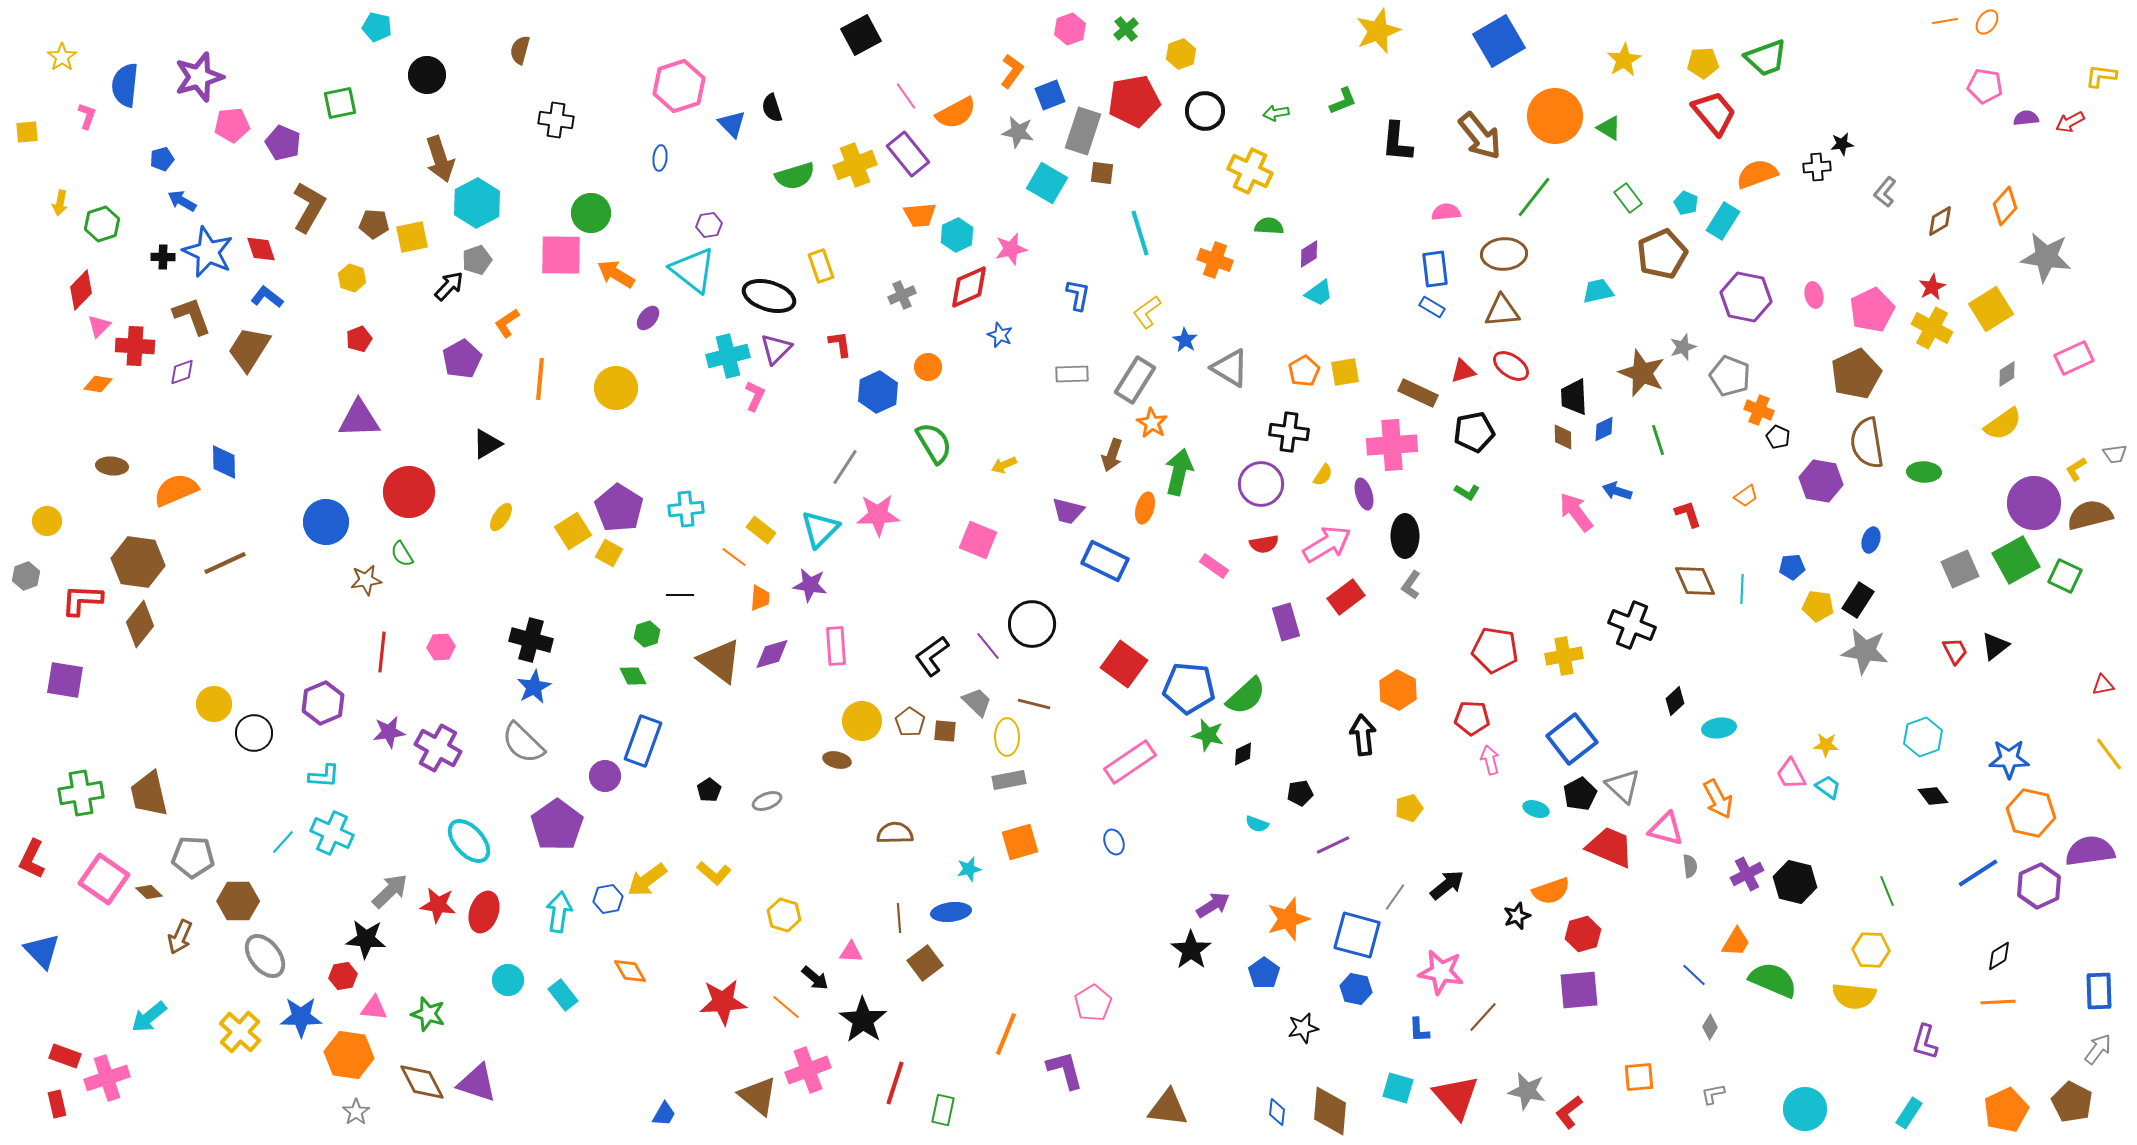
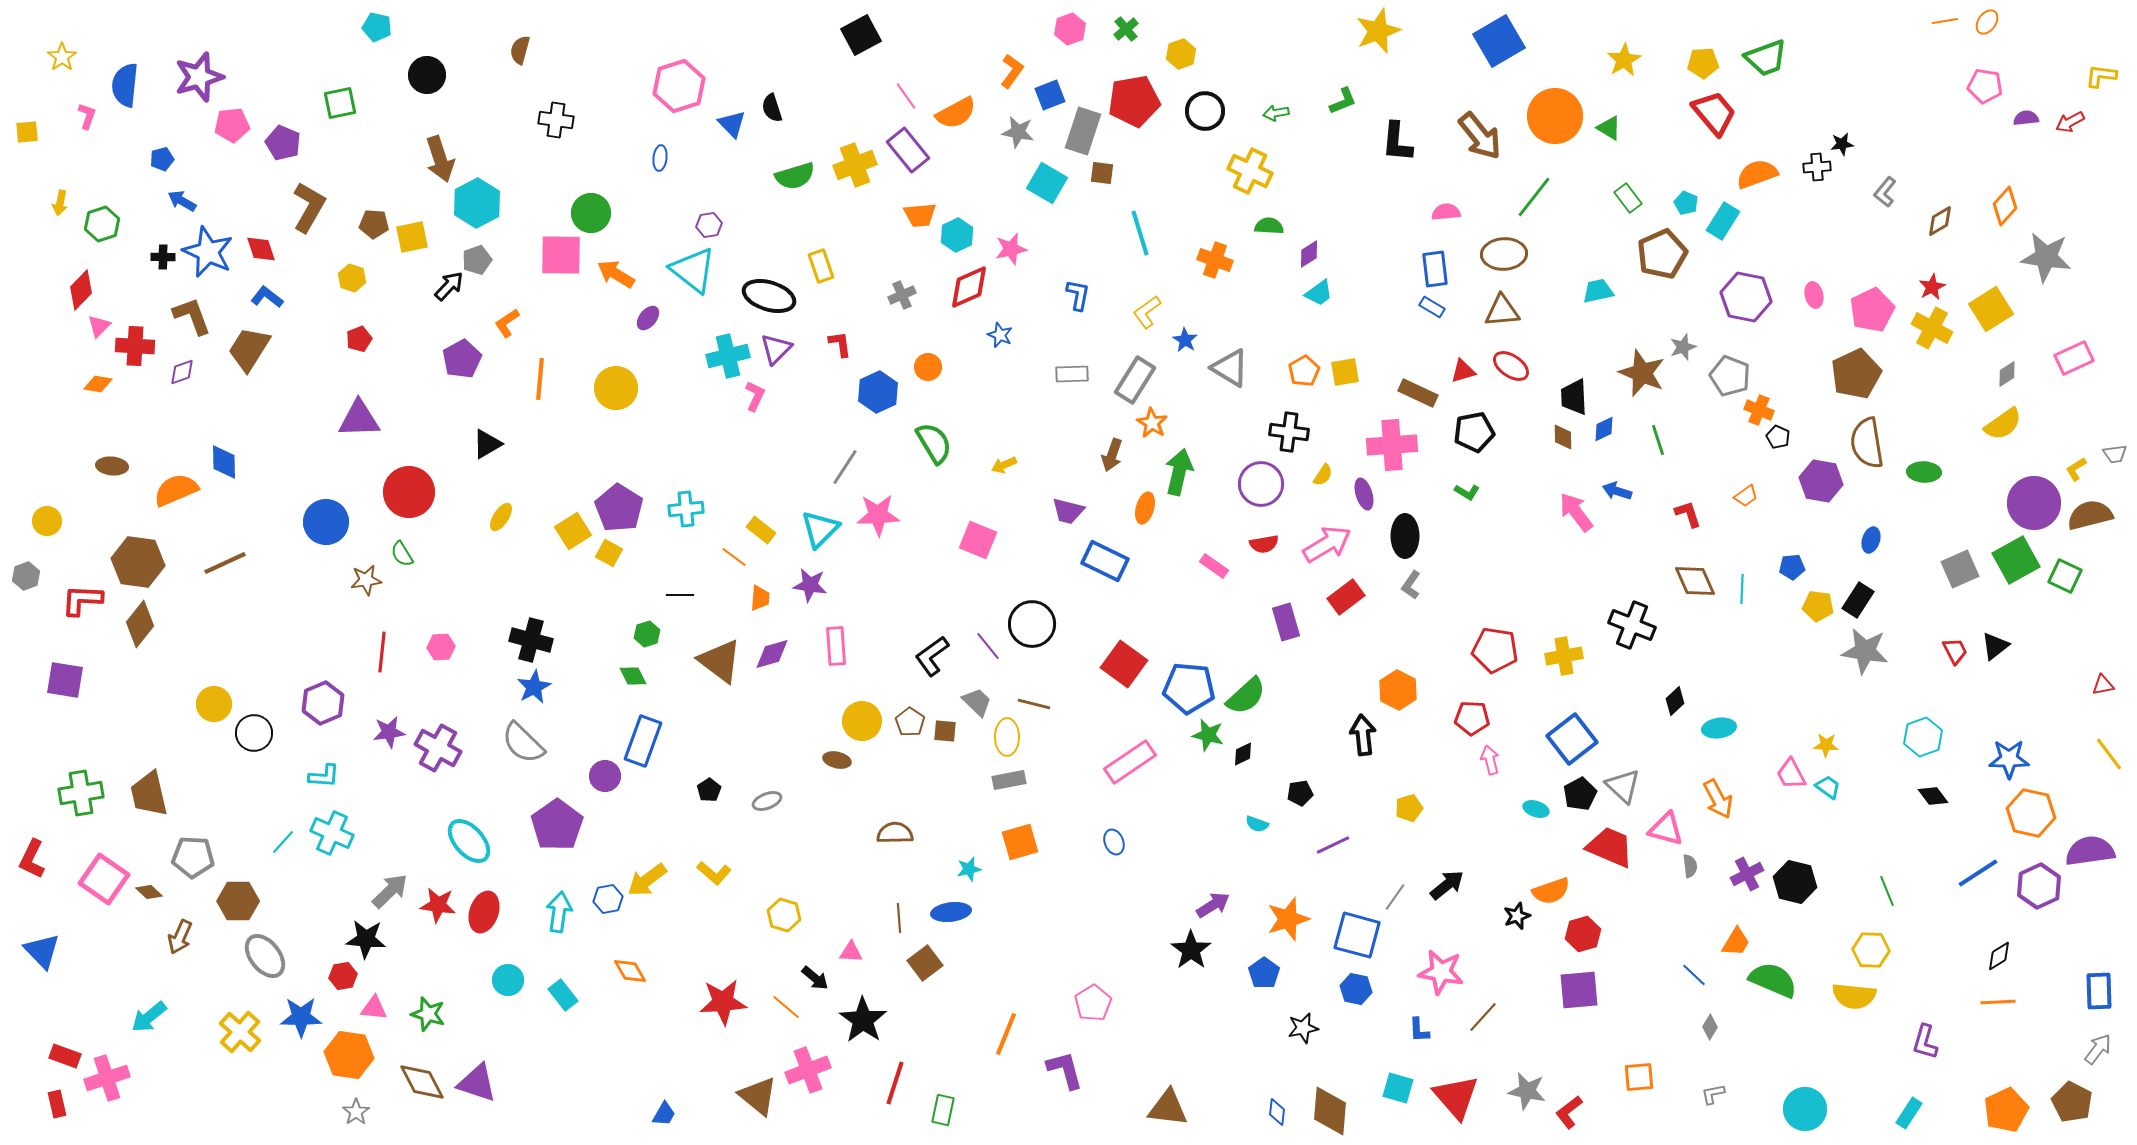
purple rectangle at (908, 154): moved 4 px up
